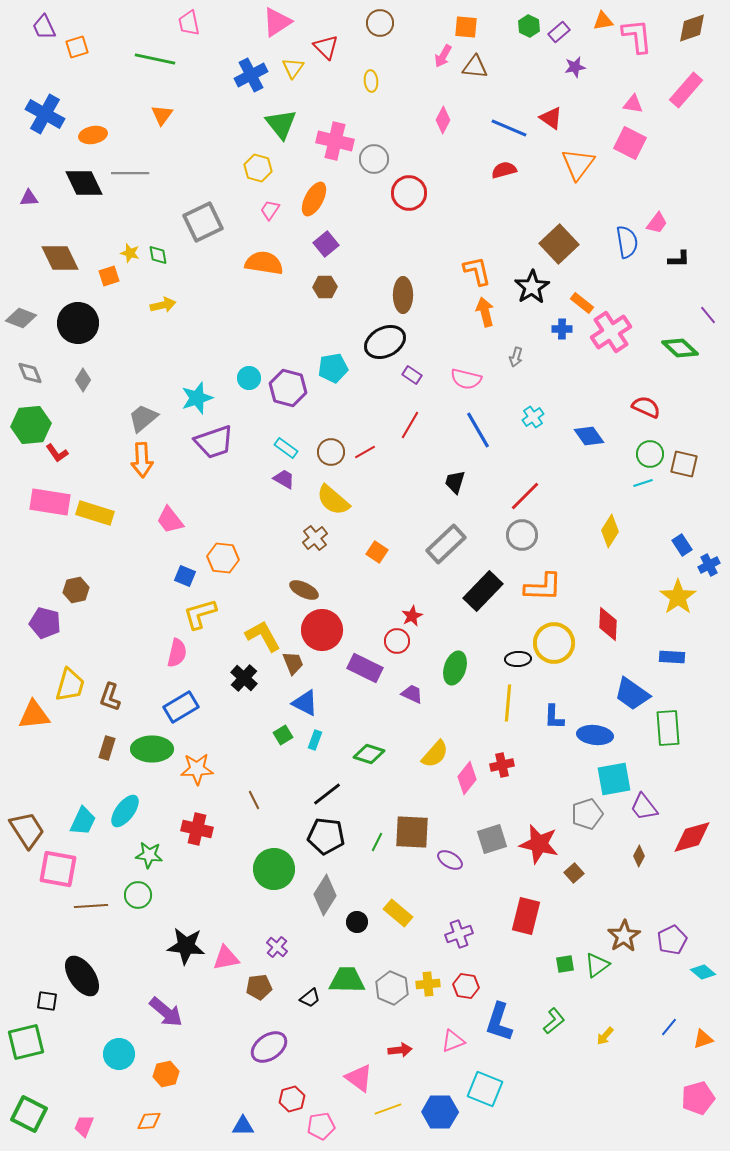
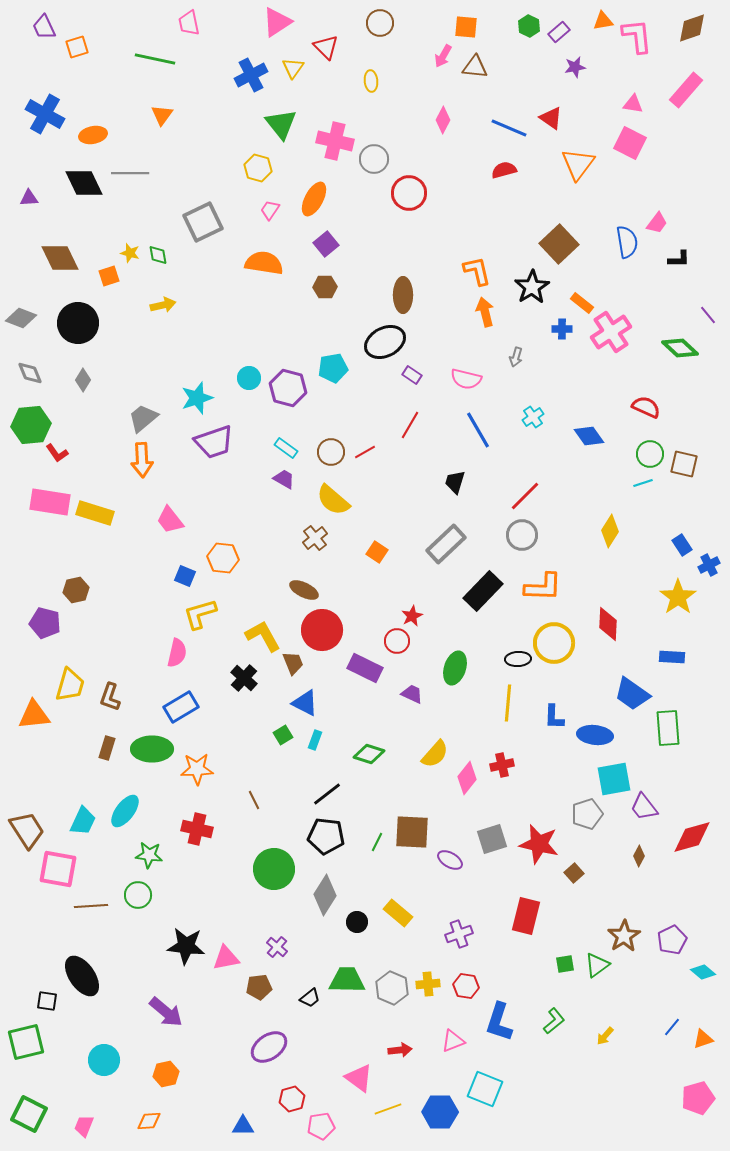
blue line at (669, 1027): moved 3 px right
cyan circle at (119, 1054): moved 15 px left, 6 px down
